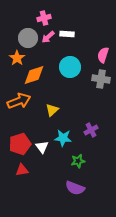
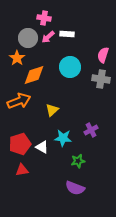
pink cross: rotated 24 degrees clockwise
white triangle: rotated 24 degrees counterclockwise
